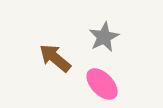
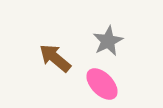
gray star: moved 4 px right, 4 px down
